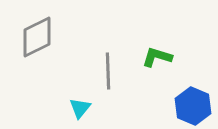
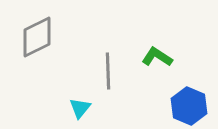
green L-shape: rotated 16 degrees clockwise
blue hexagon: moved 4 px left
